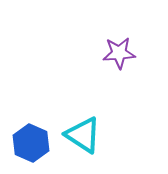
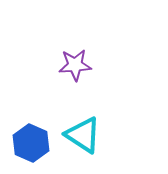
purple star: moved 44 px left, 12 px down
